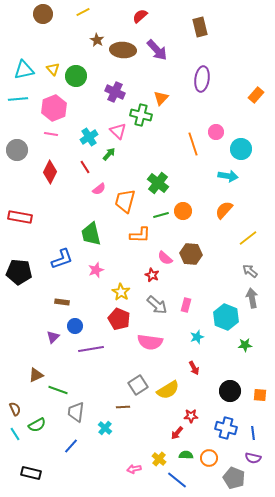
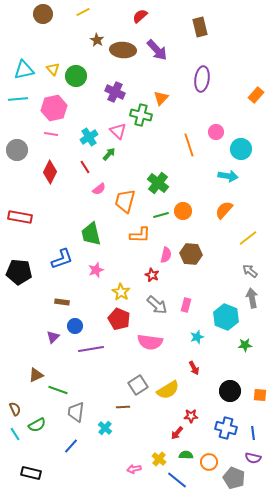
pink hexagon at (54, 108): rotated 10 degrees clockwise
orange line at (193, 144): moved 4 px left, 1 px down
pink semicircle at (165, 258): moved 1 px right, 3 px up; rotated 119 degrees counterclockwise
orange circle at (209, 458): moved 4 px down
